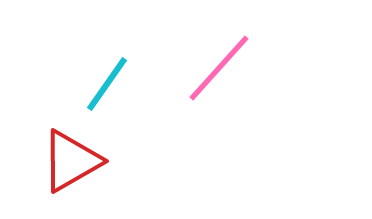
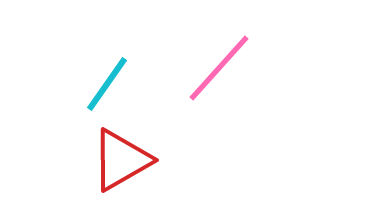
red triangle: moved 50 px right, 1 px up
